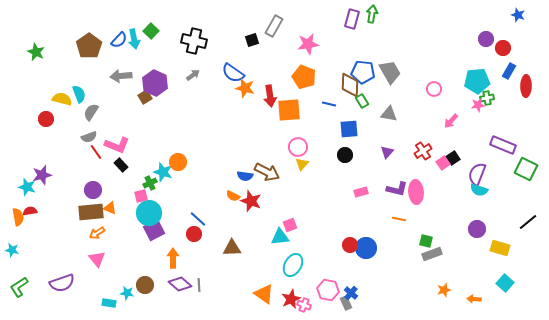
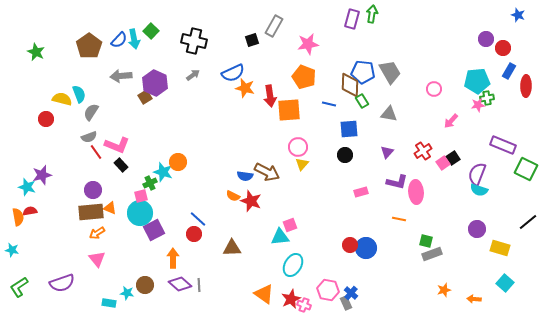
blue semicircle at (233, 73): rotated 60 degrees counterclockwise
purple L-shape at (397, 189): moved 7 px up
cyan circle at (149, 213): moved 9 px left
